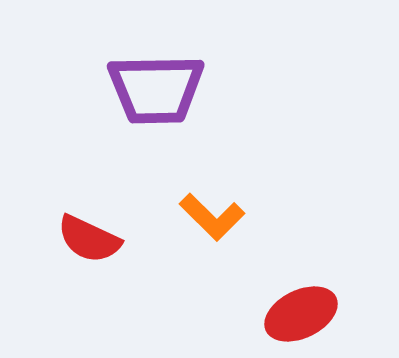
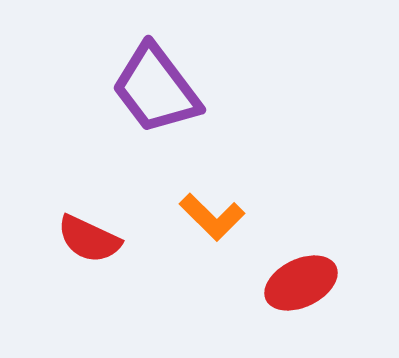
purple trapezoid: rotated 54 degrees clockwise
red ellipse: moved 31 px up
